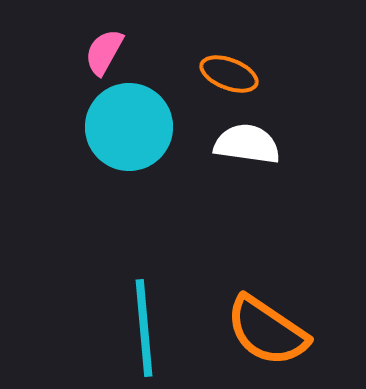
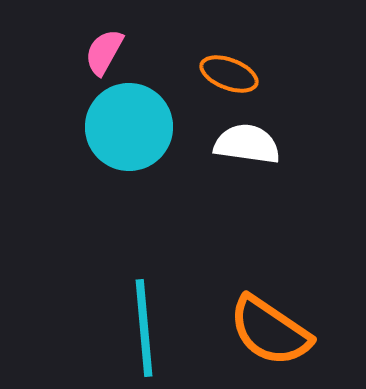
orange semicircle: moved 3 px right
